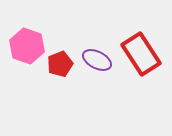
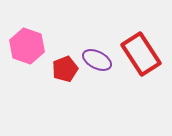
red pentagon: moved 5 px right, 5 px down
